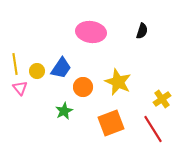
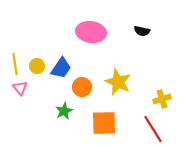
black semicircle: rotated 84 degrees clockwise
yellow circle: moved 5 px up
orange circle: moved 1 px left
yellow cross: rotated 18 degrees clockwise
orange square: moved 7 px left; rotated 20 degrees clockwise
